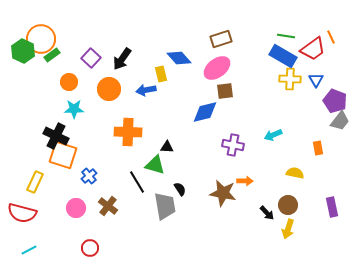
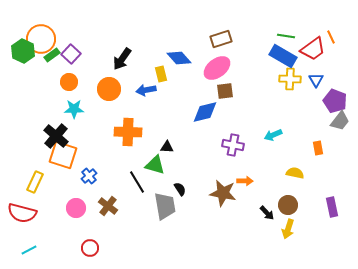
purple square at (91, 58): moved 20 px left, 4 px up
black cross at (56, 136): rotated 15 degrees clockwise
